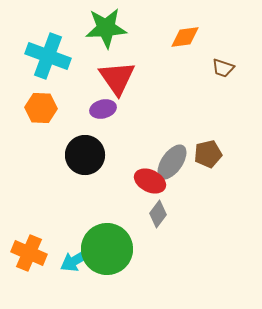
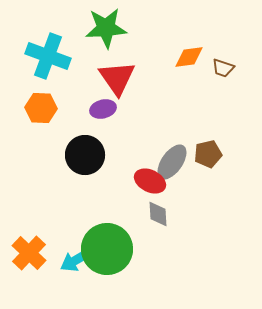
orange diamond: moved 4 px right, 20 px down
gray diamond: rotated 40 degrees counterclockwise
orange cross: rotated 20 degrees clockwise
